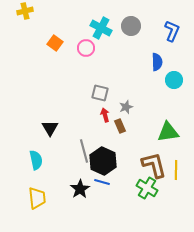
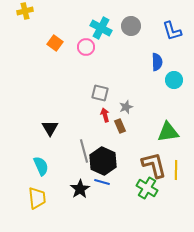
blue L-shape: rotated 140 degrees clockwise
pink circle: moved 1 px up
cyan semicircle: moved 5 px right, 6 px down; rotated 12 degrees counterclockwise
